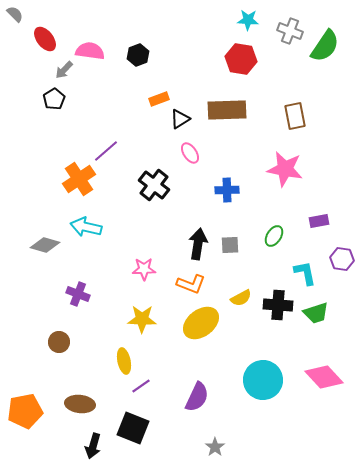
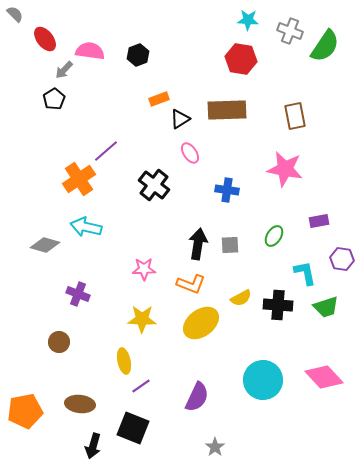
blue cross at (227, 190): rotated 10 degrees clockwise
green trapezoid at (316, 313): moved 10 px right, 6 px up
